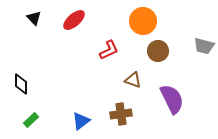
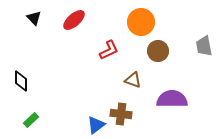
orange circle: moved 2 px left, 1 px down
gray trapezoid: rotated 65 degrees clockwise
black diamond: moved 3 px up
purple semicircle: rotated 64 degrees counterclockwise
brown cross: rotated 15 degrees clockwise
blue triangle: moved 15 px right, 4 px down
